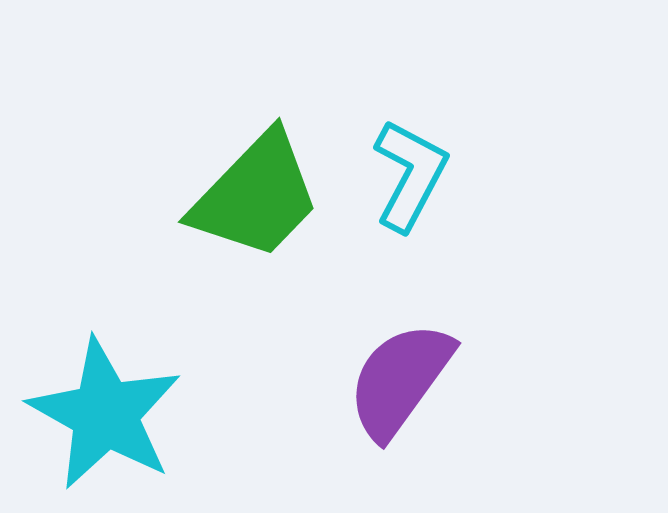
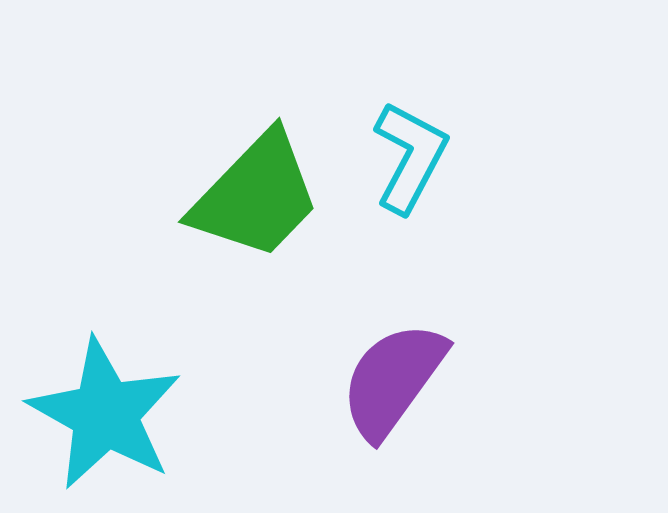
cyan L-shape: moved 18 px up
purple semicircle: moved 7 px left
